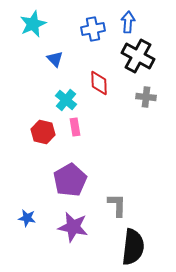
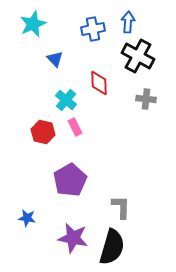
gray cross: moved 2 px down
pink rectangle: rotated 18 degrees counterclockwise
gray L-shape: moved 4 px right, 2 px down
purple star: moved 11 px down
black semicircle: moved 21 px left; rotated 9 degrees clockwise
